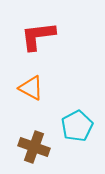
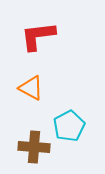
cyan pentagon: moved 8 px left
brown cross: rotated 16 degrees counterclockwise
